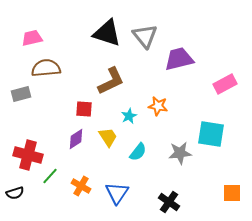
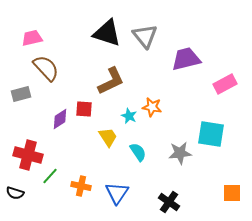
purple trapezoid: moved 7 px right
brown semicircle: rotated 52 degrees clockwise
orange star: moved 6 px left, 1 px down
cyan star: rotated 21 degrees counterclockwise
purple diamond: moved 16 px left, 20 px up
cyan semicircle: rotated 72 degrees counterclockwise
orange cross: rotated 18 degrees counterclockwise
black semicircle: rotated 36 degrees clockwise
